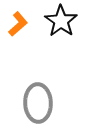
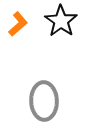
gray ellipse: moved 6 px right, 2 px up
